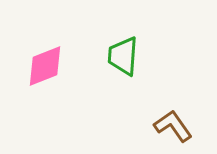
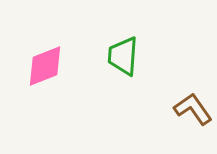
brown L-shape: moved 20 px right, 17 px up
